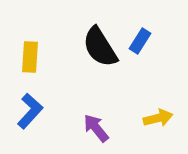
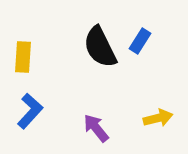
black semicircle: rotated 6 degrees clockwise
yellow rectangle: moved 7 px left
